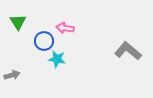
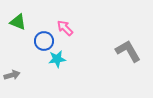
green triangle: rotated 36 degrees counterclockwise
pink arrow: rotated 36 degrees clockwise
gray L-shape: rotated 20 degrees clockwise
cyan star: rotated 18 degrees counterclockwise
